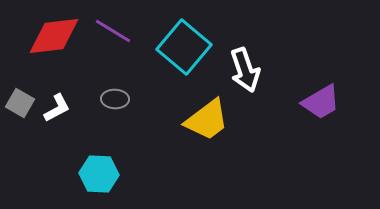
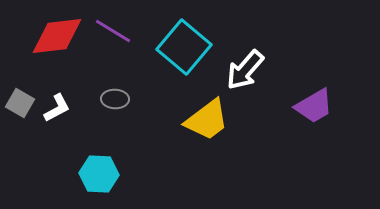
red diamond: moved 3 px right
white arrow: rotated 60 degrees clockwise
purple trapezoid: moved 7 px left, 4 px down
